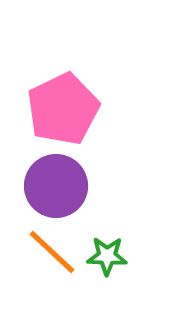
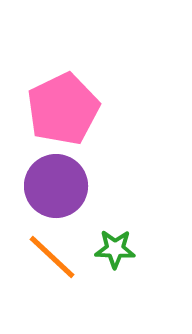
orange line: moved 5 px down
green star: moved 8 px right, 7 px up
